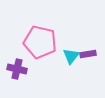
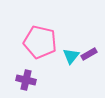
purple rectangle: moved 1 px right; rotated 21 degrees counterclockwise
purple cross: moved 9 px right, 11 px down
